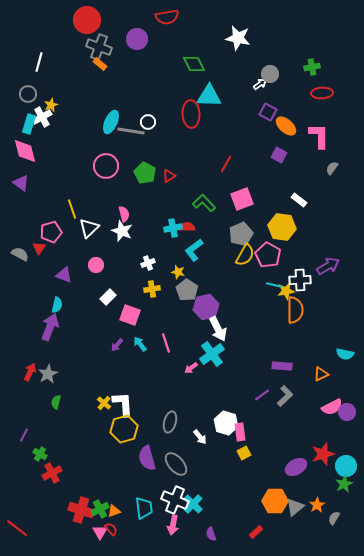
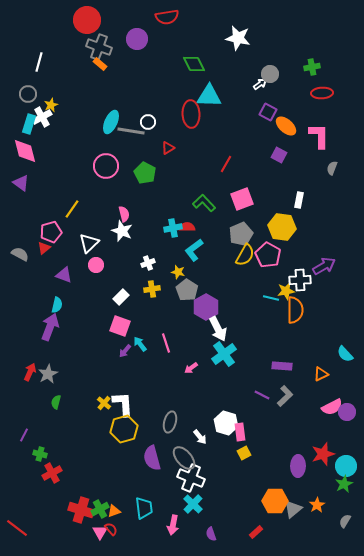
gray semicircle at (332, 168): rotated 16 degrees counterclockwise
red triangle at (169, 176): moved 1 px left, 28 px up
white rectangle at (299, 200): rotated 63 degrees clockwise
yellow line at (72, 209): rotated 54 degrees clockwise
white triangle at (89, 228): moved 15 px down
red triangle at (39, 248): moved 5 px right; rotated 16 degrees clockwise
purple arrow at (328, 266): moved 4 px left
cyan line at (274, 285): moved 3 px left, 13 px down
white rectangle at (108, 297): moved 13 px right
purple hexagon at (206, 307): rotated 15 degrees counterclockwise
pink square at (130, 315): moved 10 px left, 11 px down
purple arrow at (117, 345): moved 8 px right, 6 px down
cyan cross at (212, 354): moved 12 px right
cyan semicircle at (345, 354): rotated 36 degrees clockwise
purple line at (262, 395): rotated 63 degrees clockwise
green cross at (40, 454): rotated 16 degrees counterclockwise
purple semicircle at (147, 458): moved 5 px right
gray ellipse at (176, 464): moved 8 px right, 6 px up
purple ellipse at (296, 467): moved 2 px right, 1 px up; rotated 60 degrees counterclockwise
white cross at (175, 500): moved 16 px right, 22 px up
gray triangle at (295, 507): moved 2 px left, 2 px down
gray semicircle at (334, 518): moved 11 px right, 3 px down
